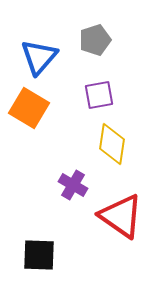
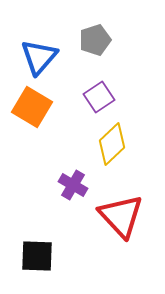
purple square: moved 2 px down; rotated 24 degrees counterclockwise
orange square: moved 3 px right, 1 px up
yellow diamond: rotated 39 degrees clockwise
red triangle: rotated 12 degrees clockwise
black square: moved 2 px left, 1 px down
